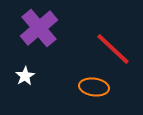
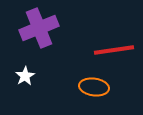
purple cross: rotated 18 degrees clockwise
red line: moved 1 px right, 1 px down; rotated 51 degrees counterclockwise
